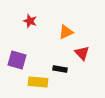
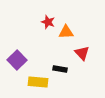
red star: moved 18 px right, 1 px down
orange triangle: rotated 21 degrees clockwise
purple square: rotated 30 degrees clockwise
